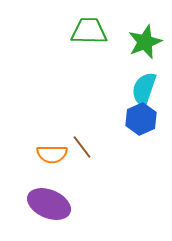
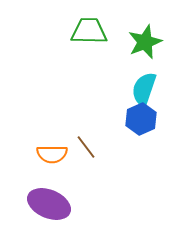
brown line: moved 4 px right
